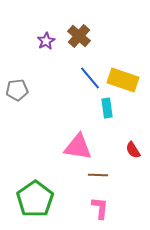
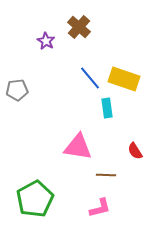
brown cross: moved 9 px up
purple star: rotated 12 degrees counterclockwise
yellow rectangle: moved 1 px right, 1 px up
red semicircle: moved 2 px right, 1 px down
brown line: moved 8 px right
green pentagon: rotated 6 degrees clockwise
pink L-shape: rotated 70 degrees clockwise
